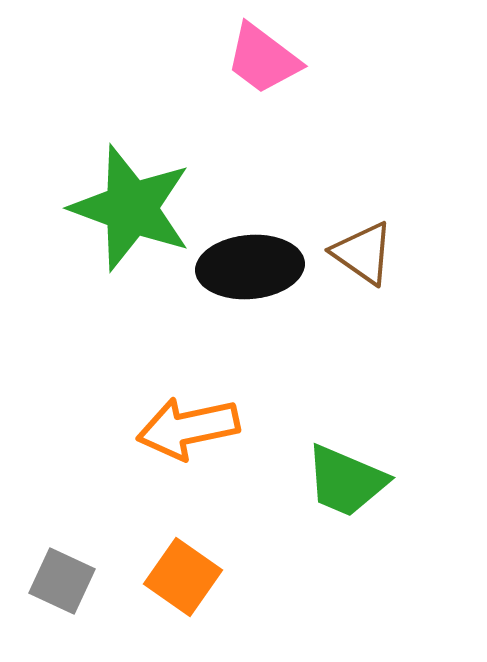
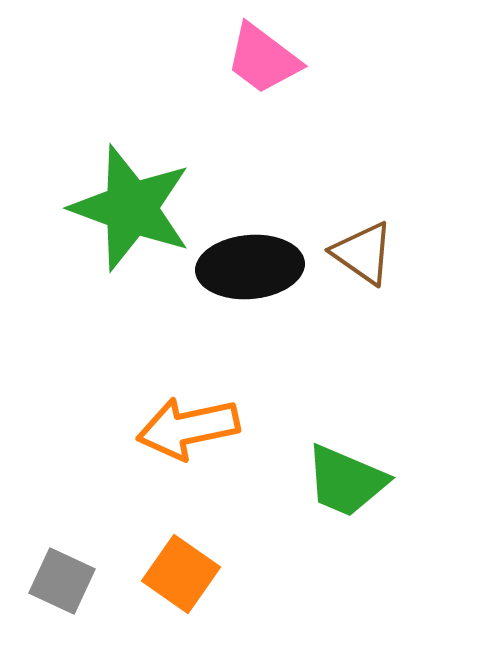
orange square: moved 2 px left, 3 px up
